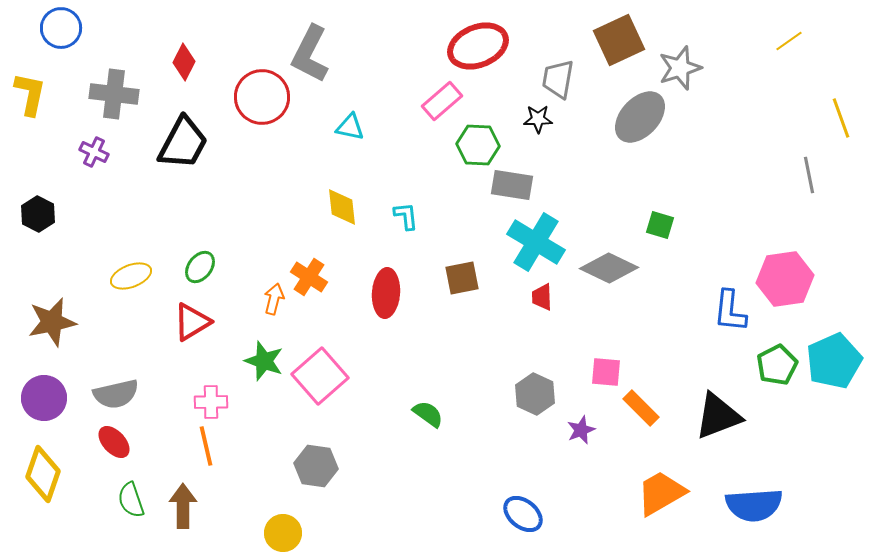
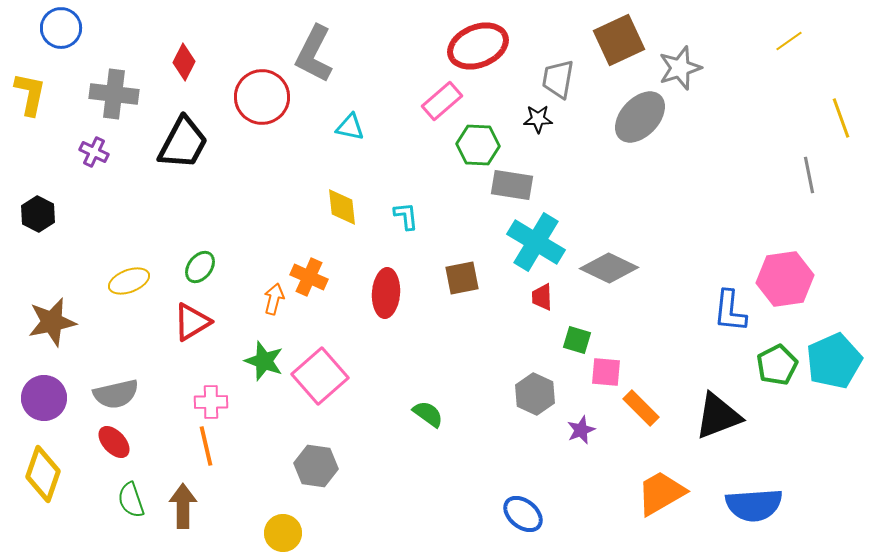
gray L-shape at (310, 54): moved 4 px right
green square at (660, 225): moved 83 px left, 115 px down
yellow ellipse at (131, 276): moved 2 px left, 5 px down
orange cross at (309, 277): rotated 9 degrees counterclockwise
